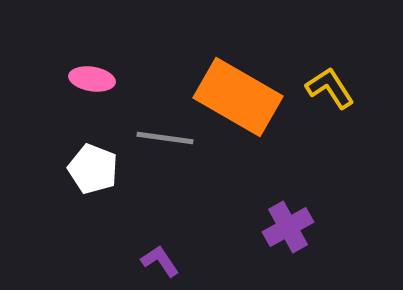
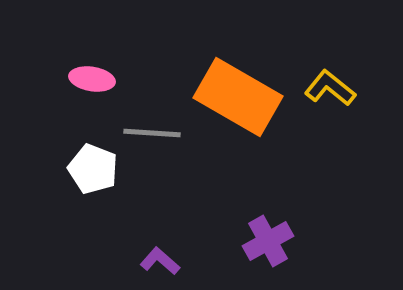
yellow L-shape: rotated 18 degrees counterclockwise
gray line: moved 13 px left, 5 px up; rotated 4 degrees counterclockwise
purple cross: moved 20 px left, 14 px down
purple L-shape: rotated 15 degrees counterclockwise
